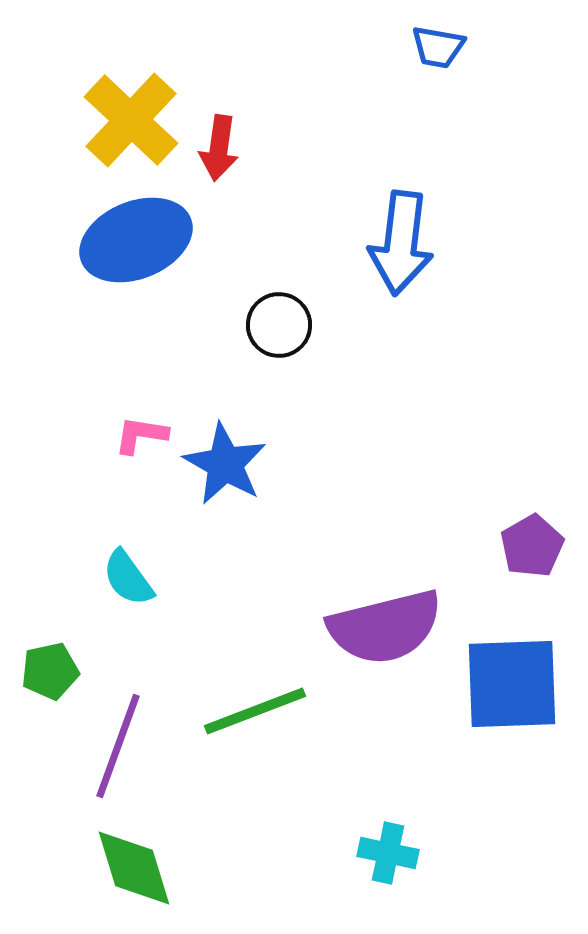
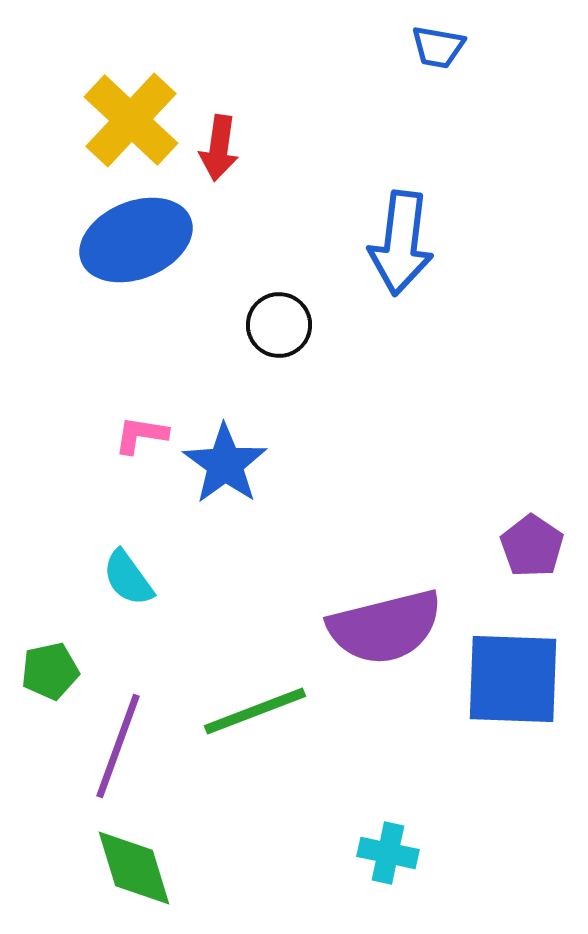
blue star: rotated 6 degrees clockwise
purple pentagon: rotated 8 degrees counterclockwise
blue square: moved 1 px right, 5 px up; rotated 4 degrees clockwise
